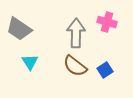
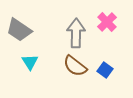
pink cross: rotated 30 degrees clockwise
gray trapezoid: moved 1 px down
blue square: rotated 21 degrees counterclockwise
